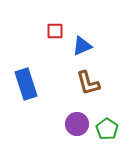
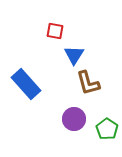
red square: rotated 12 degrees clockwise
blue triangle: moved 8 px left, 9 px down; rotated 35 degrees counterclockwise
blue rectangle: rotated 24 degrees counterclockwise
purple circle: moved 3 px left, 5 px up
